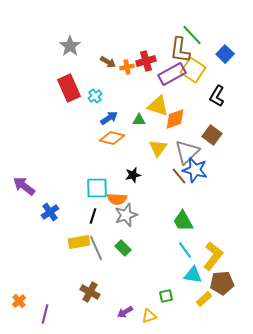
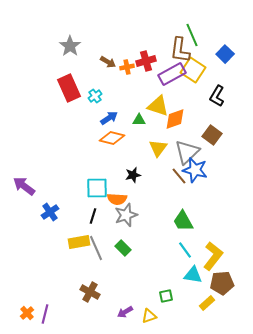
green line at (192, 35): rotated 20 degrees clockwise
yellow rectangle at (204, 299): moved 3 px right, 4 px down
orange cross at (19, 301): moved 8 px right, 12 px down
